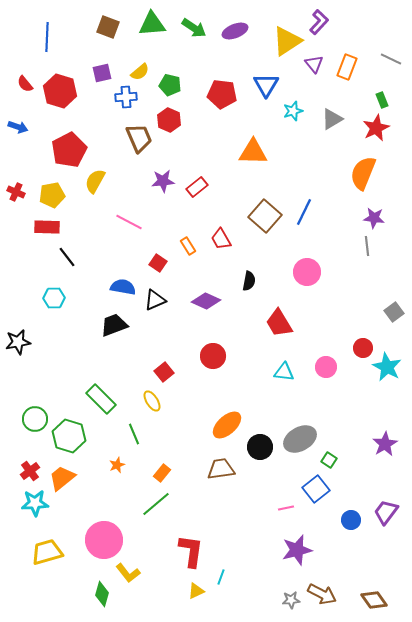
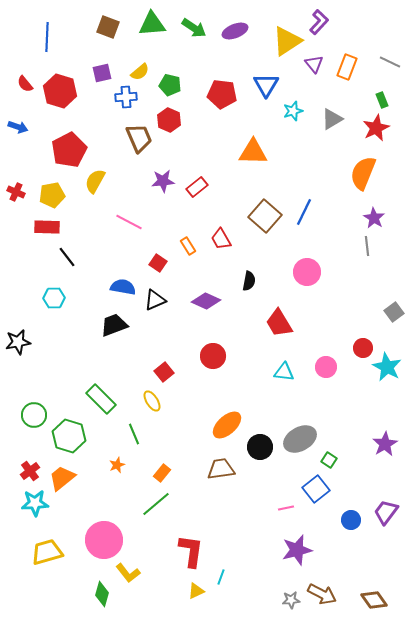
gray line at (391, 59): moved 1 px left, 3 px down
purple star at (374, 218): rotated 25 degrees clockwise
green circle at (35, 419): moved 1 px left, 4 px up
